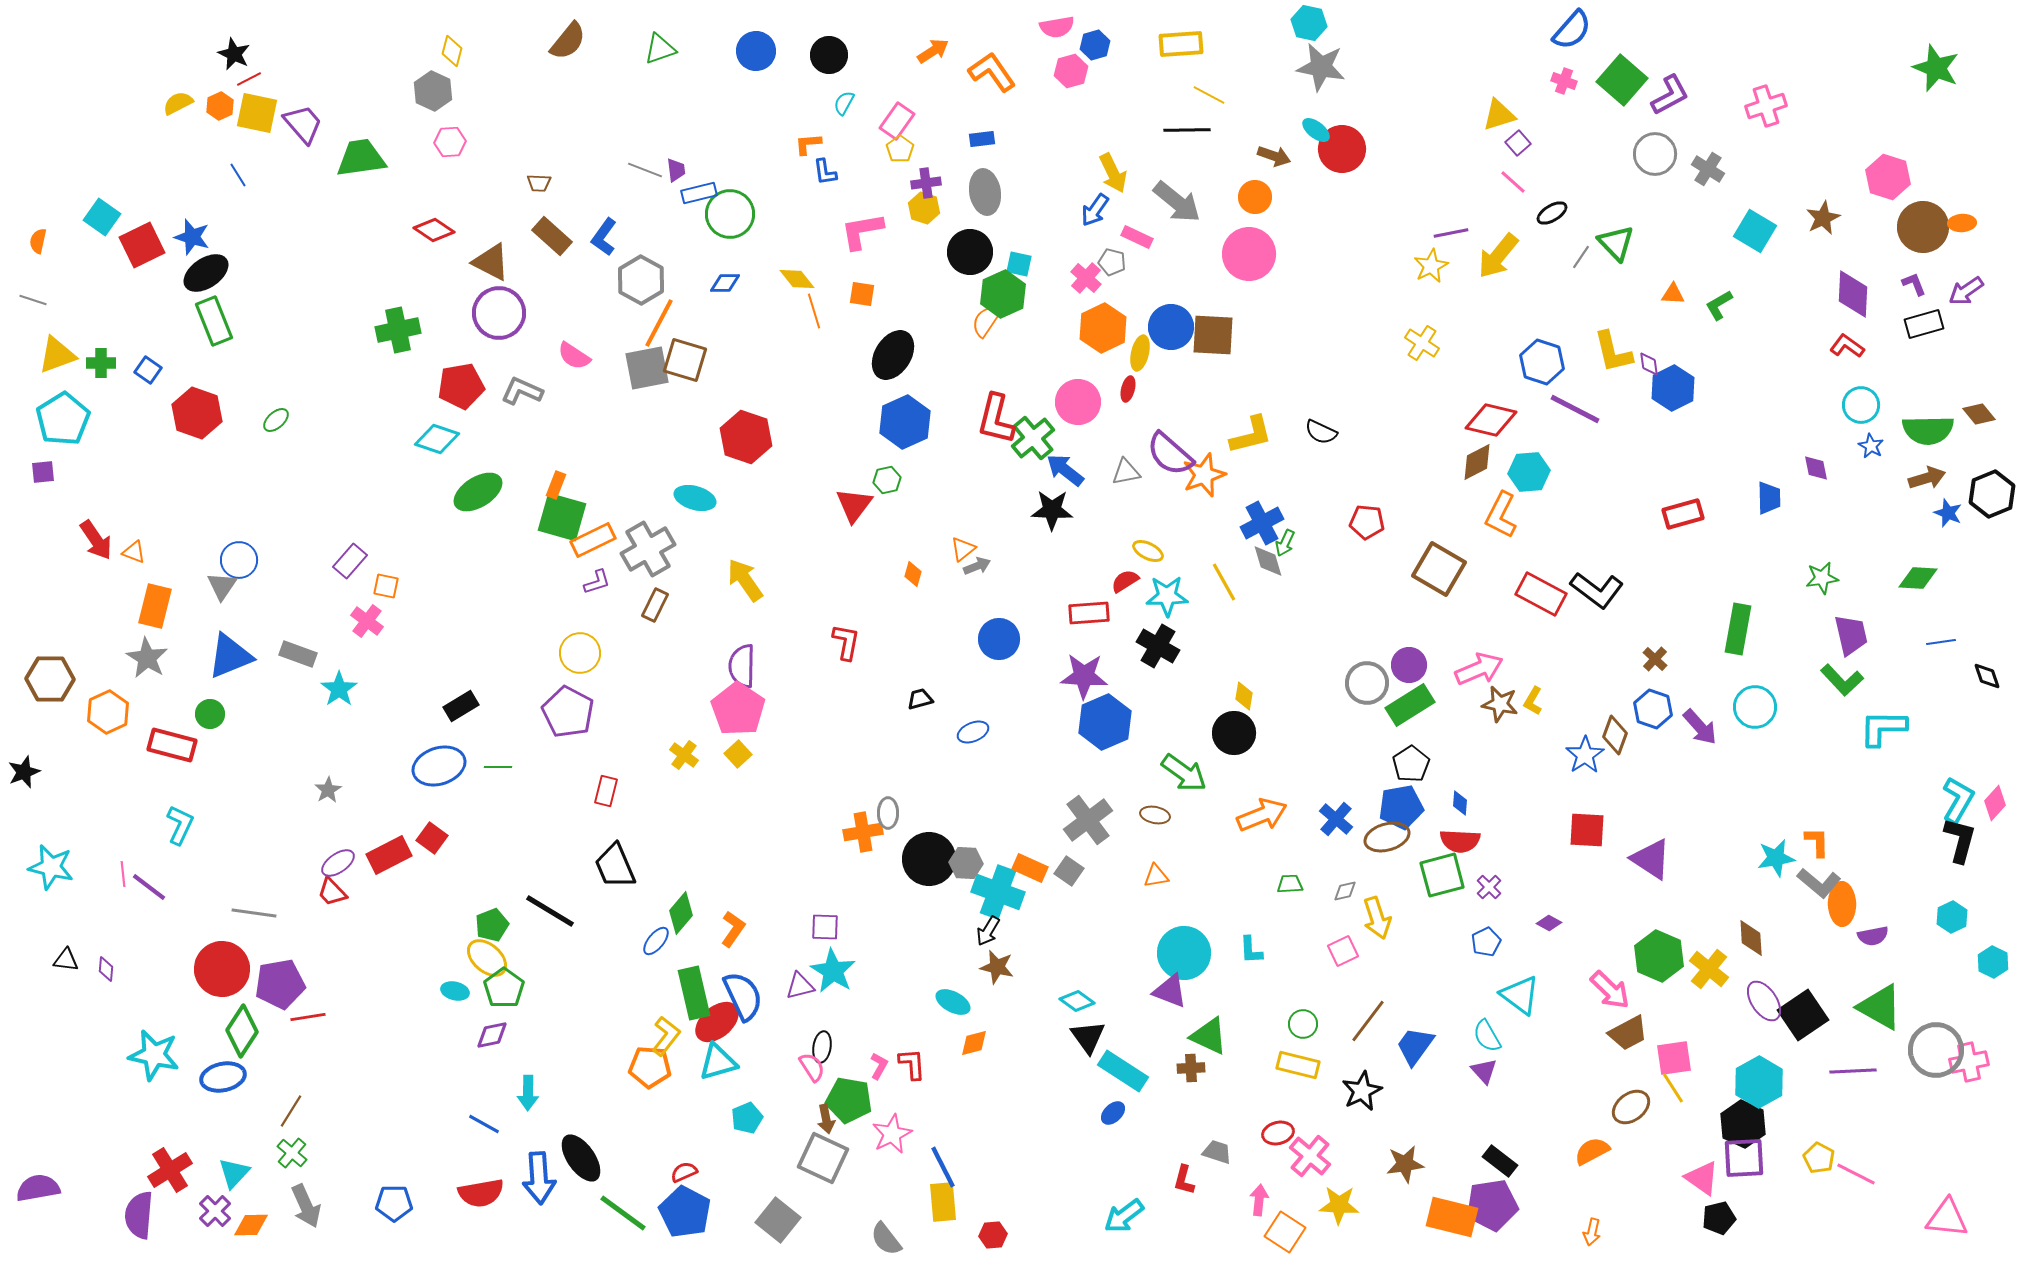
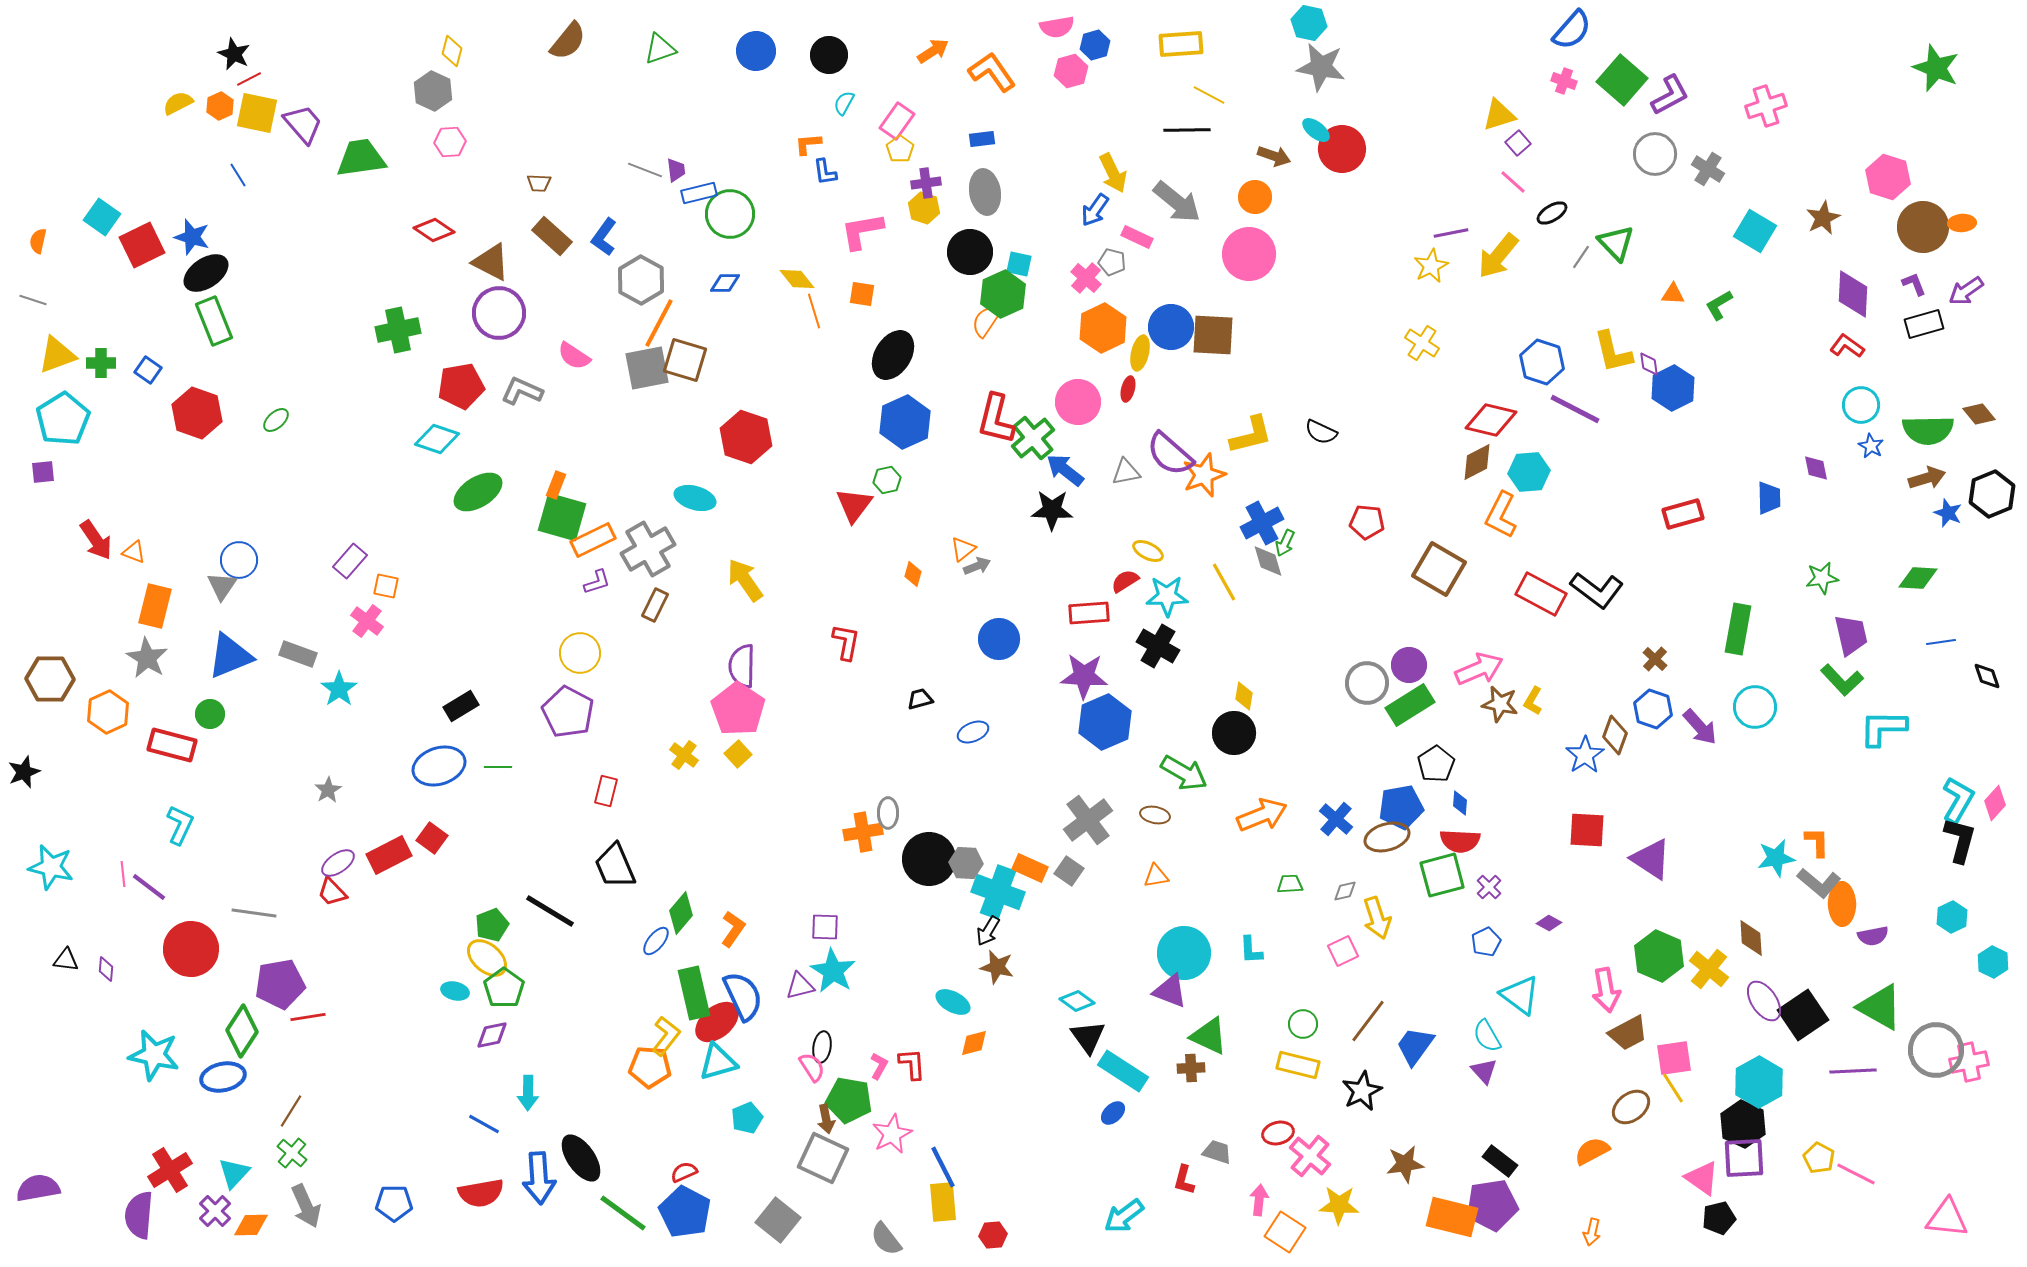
black pentagon at (1411, 764): moved 25 px right
green arrow at (1184, 773): rotated 6 degrees counterclockwise
red circle at (222, 969): moved 31 px left, 20 px up
pink arrow at (1610, 990): moved 4 px left; rotated 36 degrees clockwise
